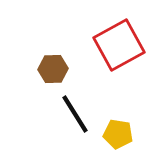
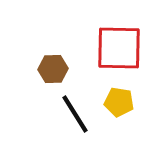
red square: moved 3 px down; rotated 30 degrees clockwise
yellow pentagon: moved 1 px right, 32 px up
